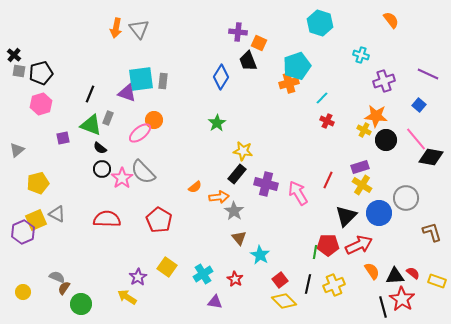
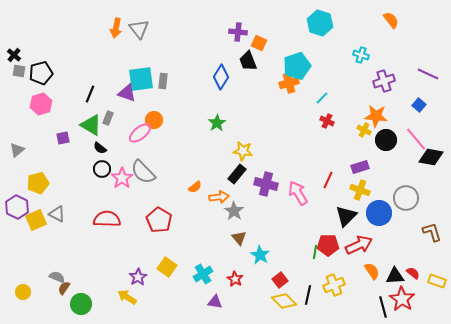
green triangle at (91, 125): rotated 10 degrees clockwise
yellow cross at (362, 185): moved 2 px left, 5 px down; rotated 12 degrees counterclockwise
purple hexagon at (23, 232): moved 6 px left, 25 px up; rotated 10 degrees counterclockwise
black line at (308, 284): moved 11 px down
